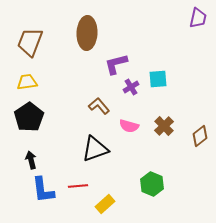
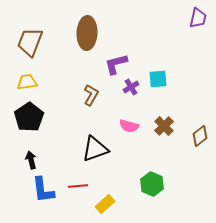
brown L-shape: moved 8 px left, 11 px up; rotated 70 degrees clockwise
